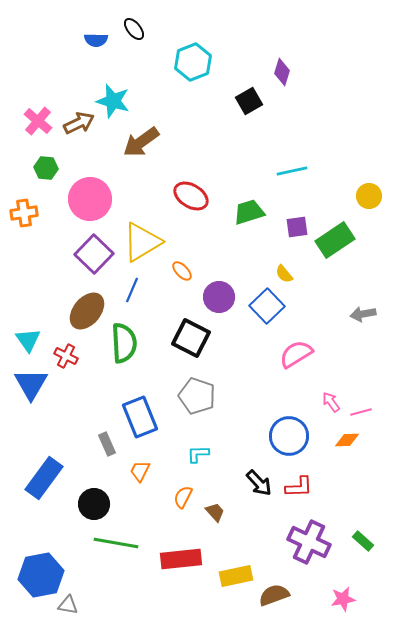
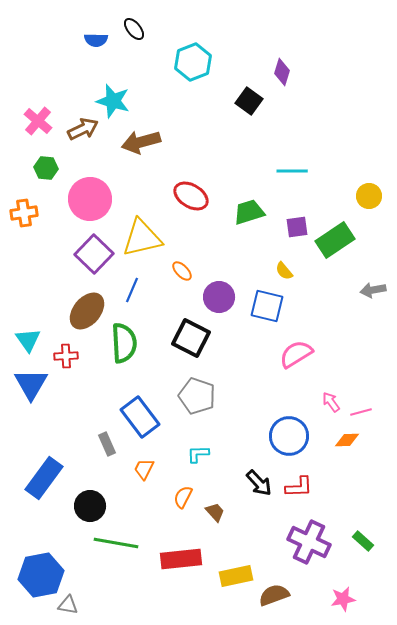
black square at (249, 101): rotated 24 degrees counterclockwise
brown arrow at (79, 123): moved 4 px right, 6 px down
brown arrow at (141, 142): rotated 21 degrees clockwise
cyan line at (292, 171): rotated 12 degrees clockwise
yellow triangle at (142, 242): moved 4 px up; rotated 18 degrees clockwise
yellow semicircle at (284, 274): moved 3 px up
blue square at (267, 306): rotated 32 degrees counterclockwise
gray arrow at (363, 314): moved 10 px right, 24 px up
red cross at (66, 356): rotated 30 degrees counterclockwise
blue rectangle at (140, 417): rotated 15 degrees counterclockwise
orange trapezoid at (140, 471): moved 4 px right, 2 px up
black circle at (94, 504): moved 4 px left, 2 px down
